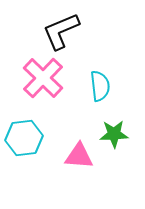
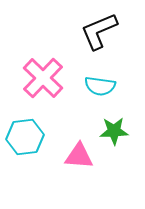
black L-shape: moved 38 px right
cyan semicircle: rotated 104 degrees clockwise
green star: moved 3 px up
cyan hexagon: moved 1 px right, 1 px up
